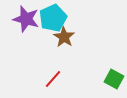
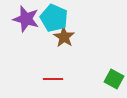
cyan pentagon: moved 1 px right; rotated 24 degrees counterclockwise
red line: rotated 48 degrees clockwise
